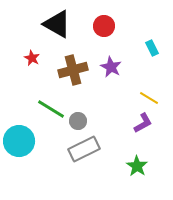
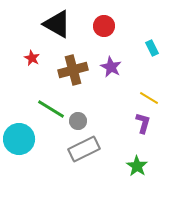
purple L-shape: rotated 45 degrees counterclockwise
cyan circle: moved 2 px up
